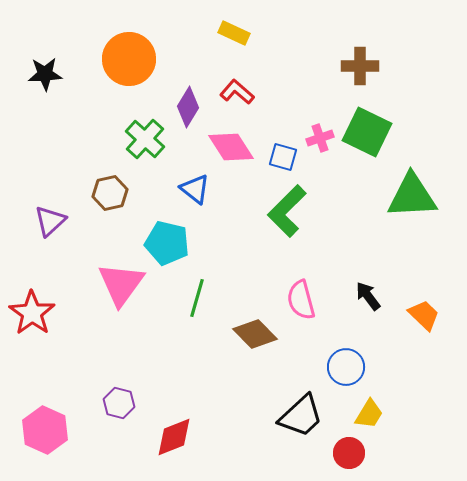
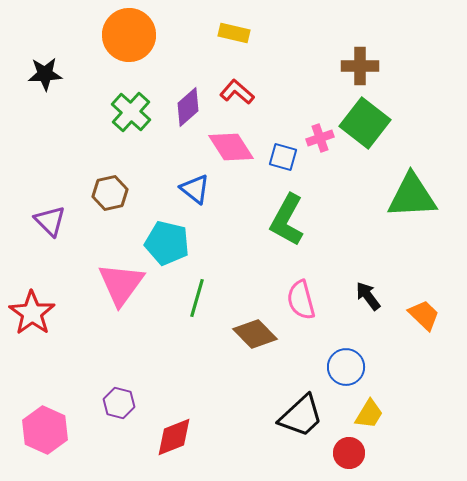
yellow rectangle: rotated 12 degrees counterclockwise
orange circle: moved 24 px up
purple diamond: rotated 18 degrees clockwise
green square: moved 2 px left, 9 px up; rotated 12 degrees clockwise
green cross: moved 14 px left, 27 px up
green L-shape: moved 9 px down; rotated 16 degrees counterclockwise
purple triangle: rotated 32 degrees counterclockwise
